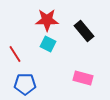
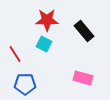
cyan square: moved 4 px left
